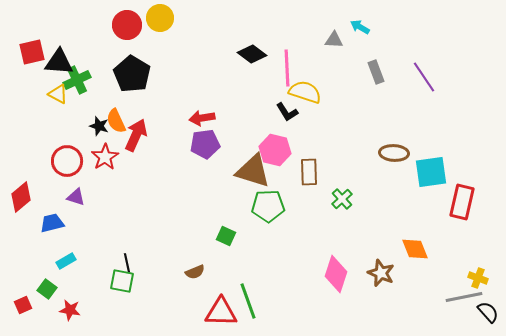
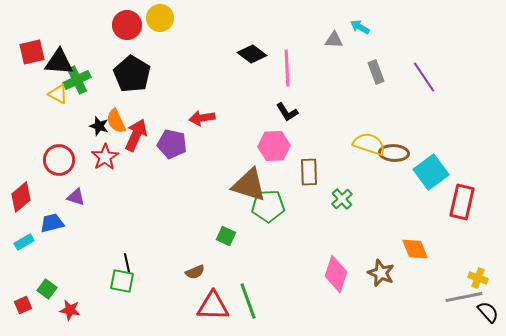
yellow semicircle at (305, 92): moved 64 px right, 52 px down
purple pentagon at (205, 144): moved 33 px left; rotated 20 degrees clockwise
pink hexagon at (275, 150): moved 1 px left, 4 px up; rotated 16 degrees counterclockwise
red circle at (67, 161): moved 8 px left, 1 px up
brown triangle at (253, 171): moved 4 px left, 14 px down
cyan square at (431, 172): rotated 28 degrees counterclockwise
cyan rectangle at (66, 261): moved 42 px left, 19 px up
red triangle at (221, 312): moved 8 px left, 6 px up
